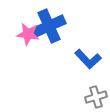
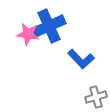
blue L-shape: moved 7 px left
